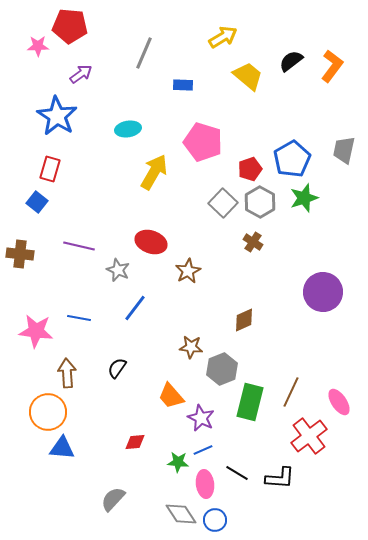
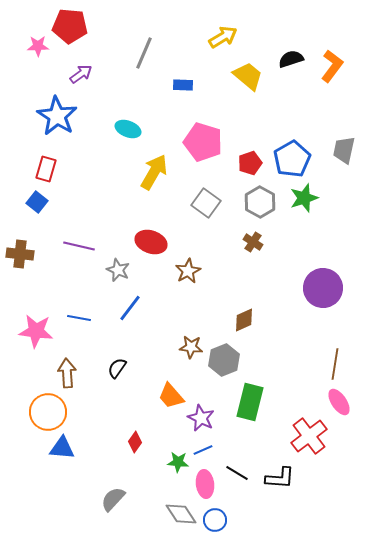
black semicircle at (291, 61): moved 2 px up; rotated 20 degrees clockwise
cyan ellipse at (128, 129): rotated 30 degrees clockwise
red rectangle at (50, 169): moved 4 px left
red pentagon at (250, 169): moved 6 px up
gray square at (223, 203): moved 17 px left; rotated 8 degrees counterclockwise
purple circle at (323, 292): moved 4 px up
blue line at (135, 308): moved 5 px left
gray hexagon at (222, 369): moved 2 px right, 9 px up
brown line at (291, 392): moved 44 px right, 28 px up; rotated 16 degrees counterclockwise
red diamond at (135, 442): rotated 50 degrees counterclockwise
